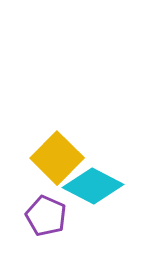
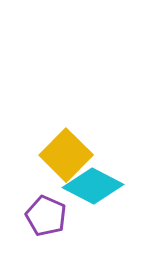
yellow square: moved 9 px right, 3 px up
